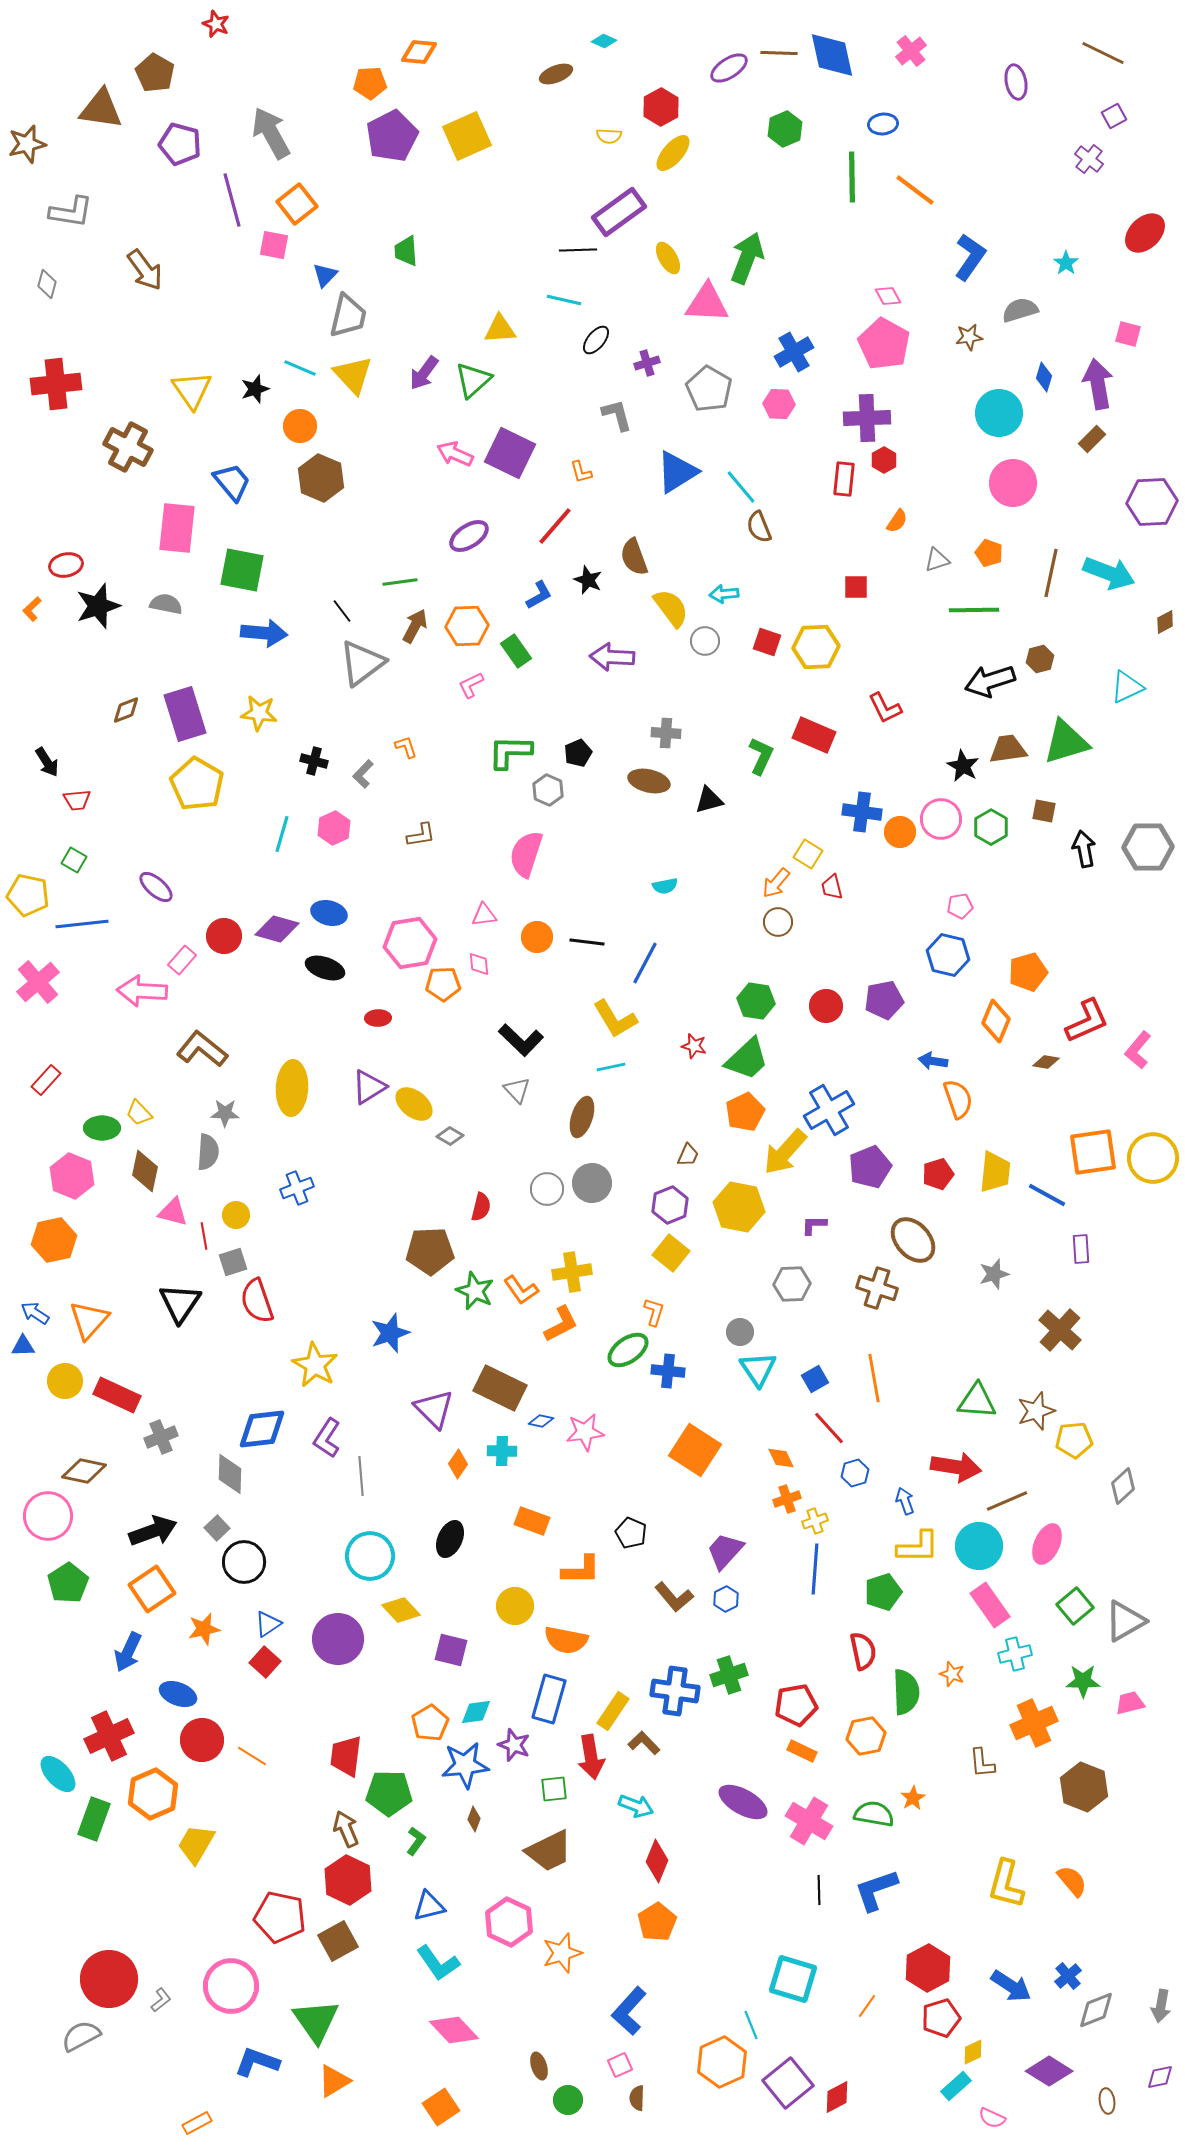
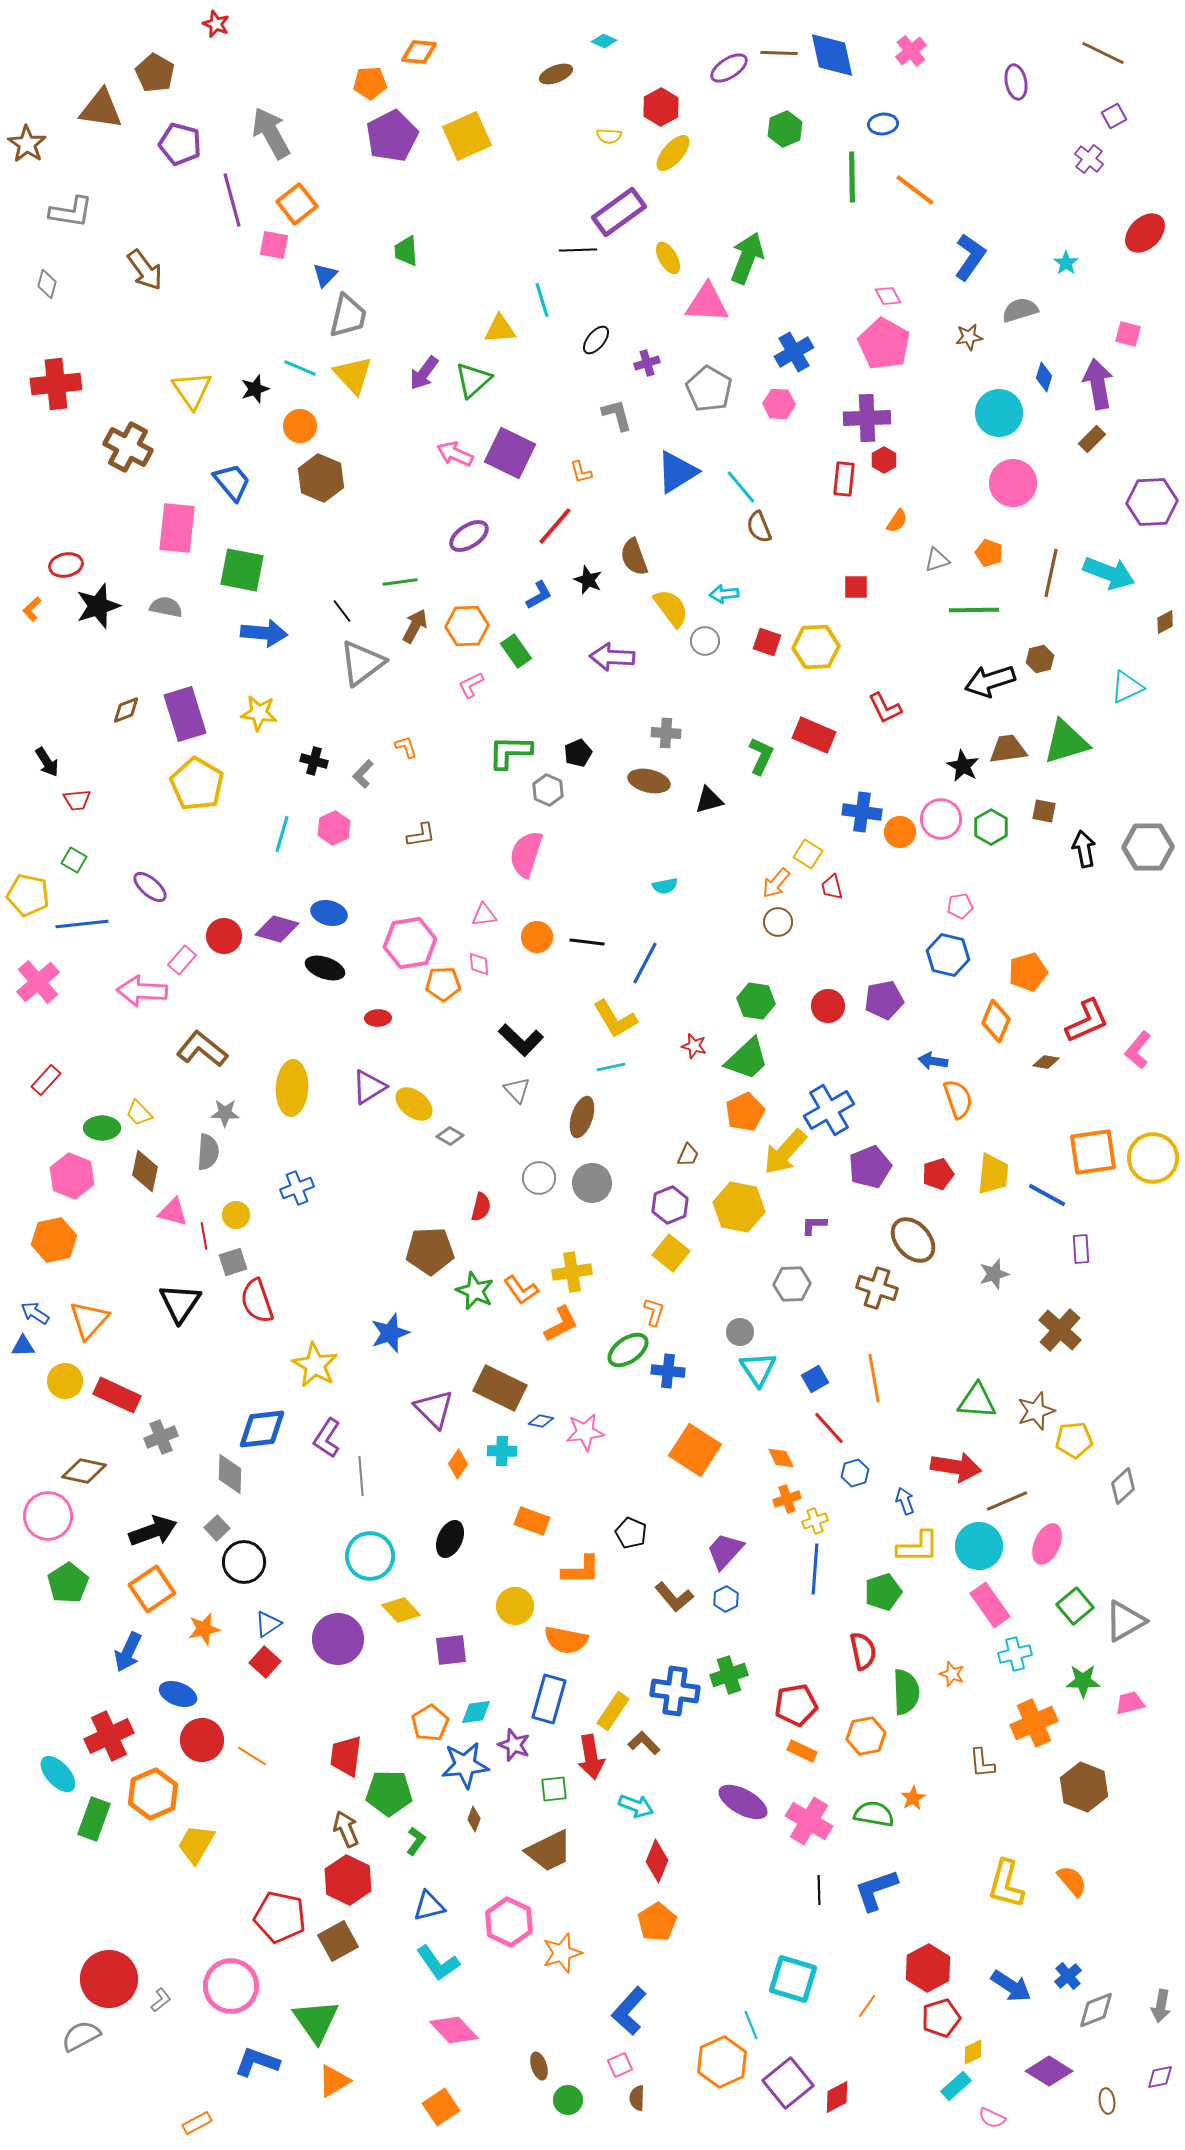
brown star at (27, 144): rotated 24 degrees counterclockwise
cyan line at (564, 300): moved 22 px left; rotated 60 degrees clockwise
gray semicircle at (166, 604): moved 3 px down
purple ellipse at (156, 887): moved 6 px left
red circle at (826, 1006): moved 2 px right
yellow trapezoid at (995, 1172): moved 2 px left, 2 px down
gray circle at (547, 1189): moved 8 px left, 11 px up
purple square at (451, 1650): rotated 20 degrees counterclockwise
